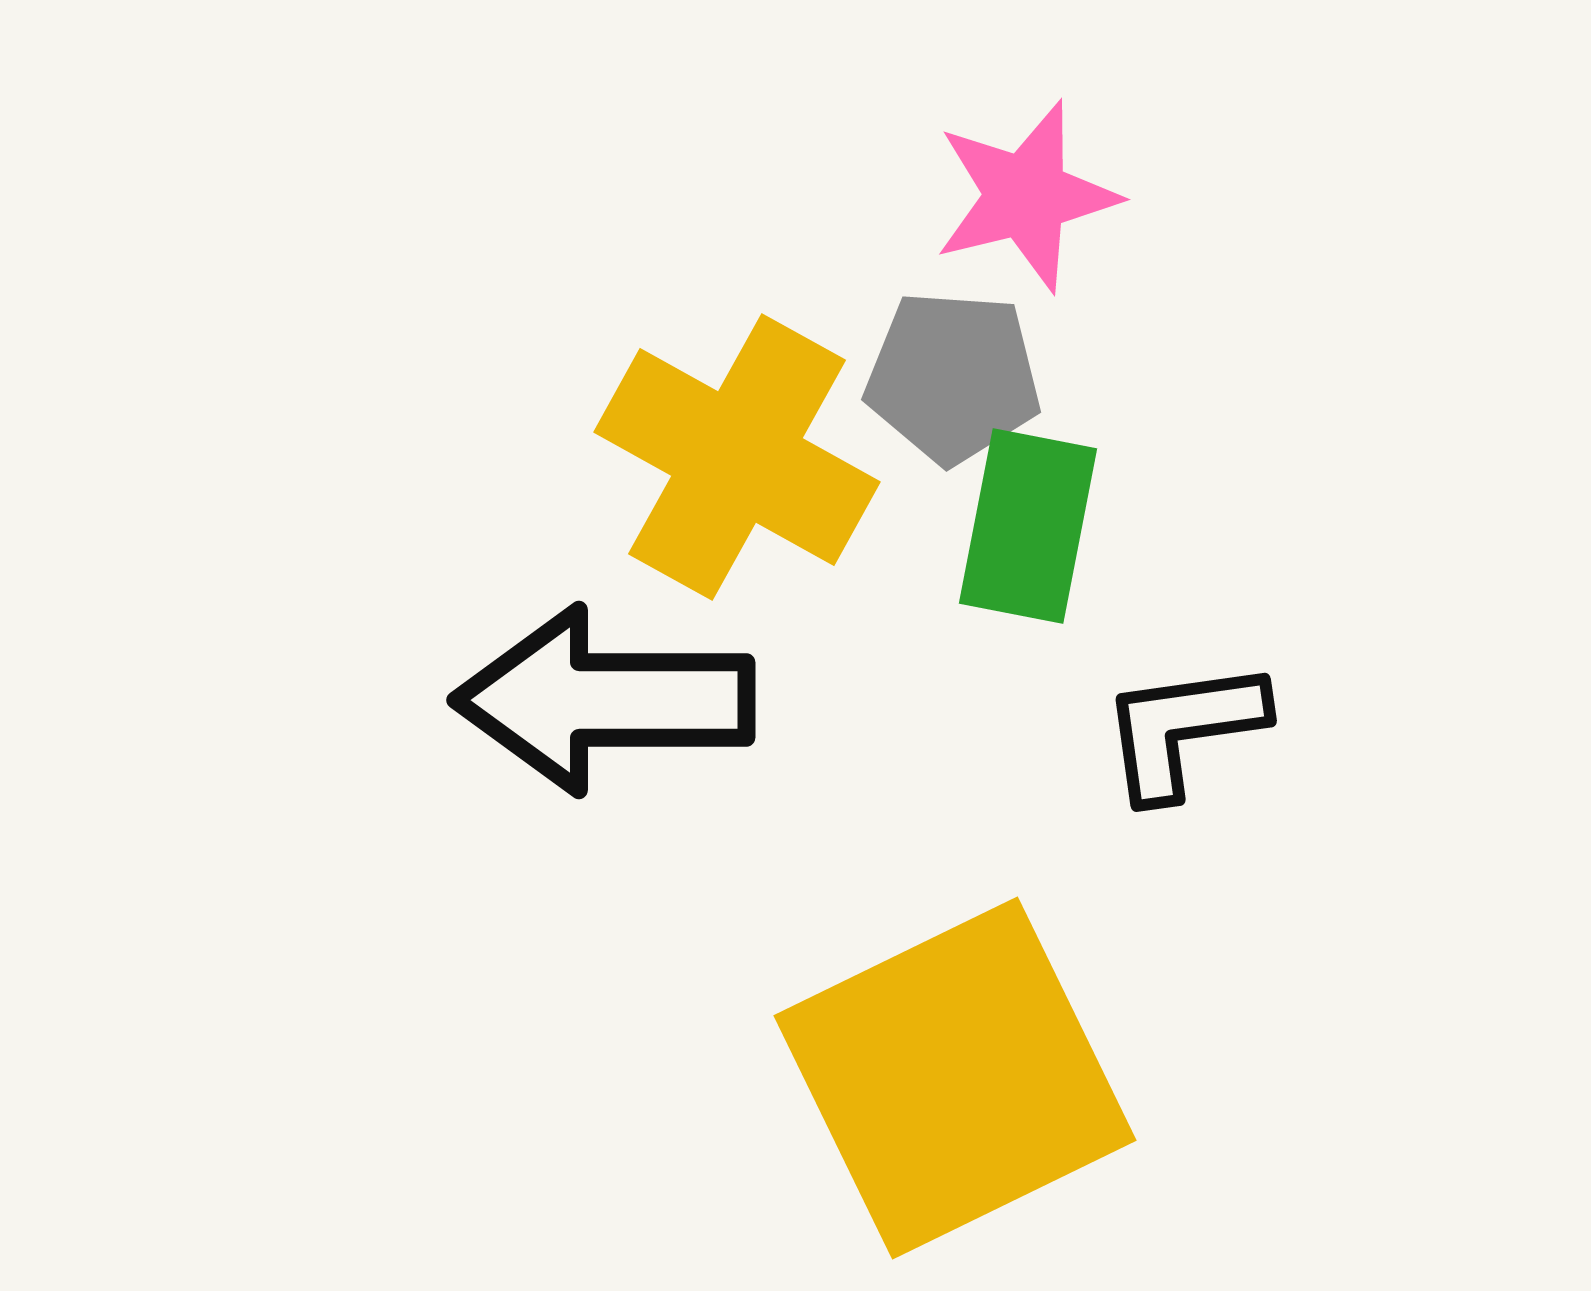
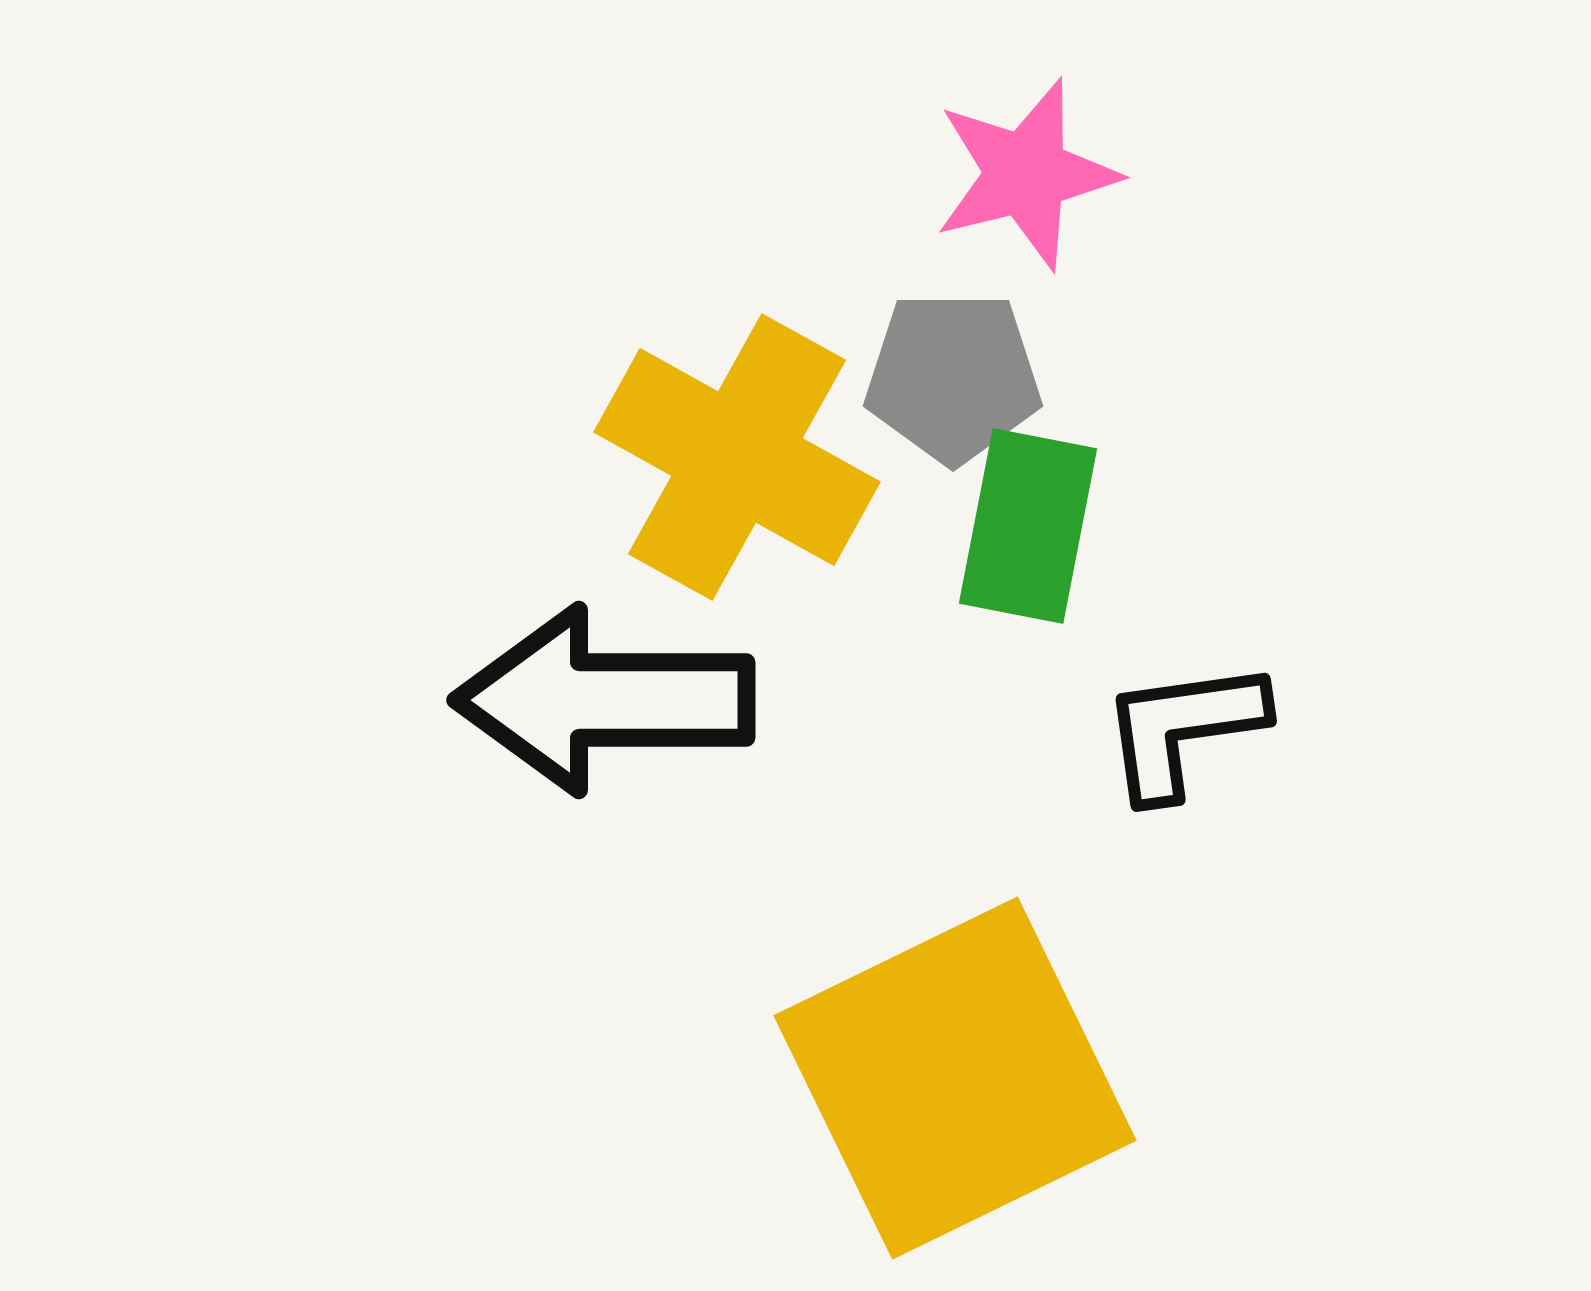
pink star: moved 22 px up
gray pentagon: rotated 4 degrees counterclockwise
